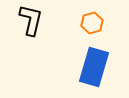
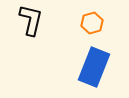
blue rectangle: rotated 6 degrees clockwise
